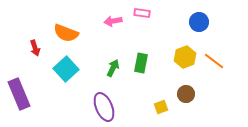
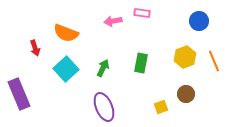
blue circle: moved 1 px up
orange line: rotated 30 degrees clockwise
green arrow: moved 10 px left
